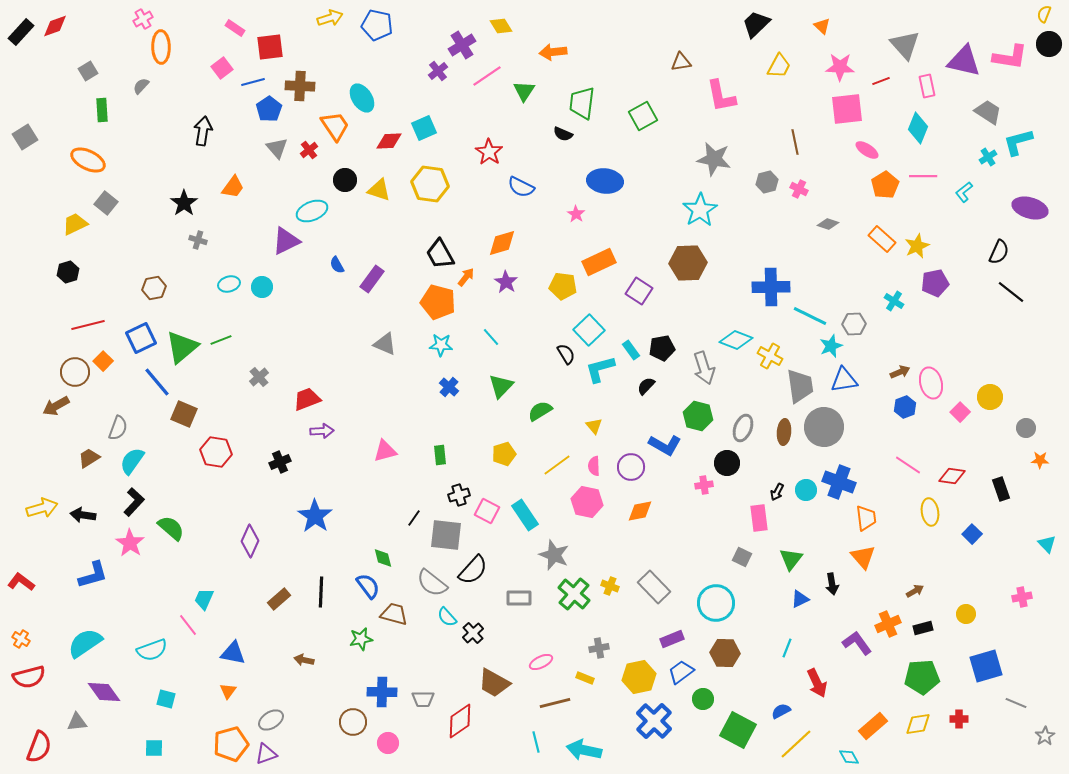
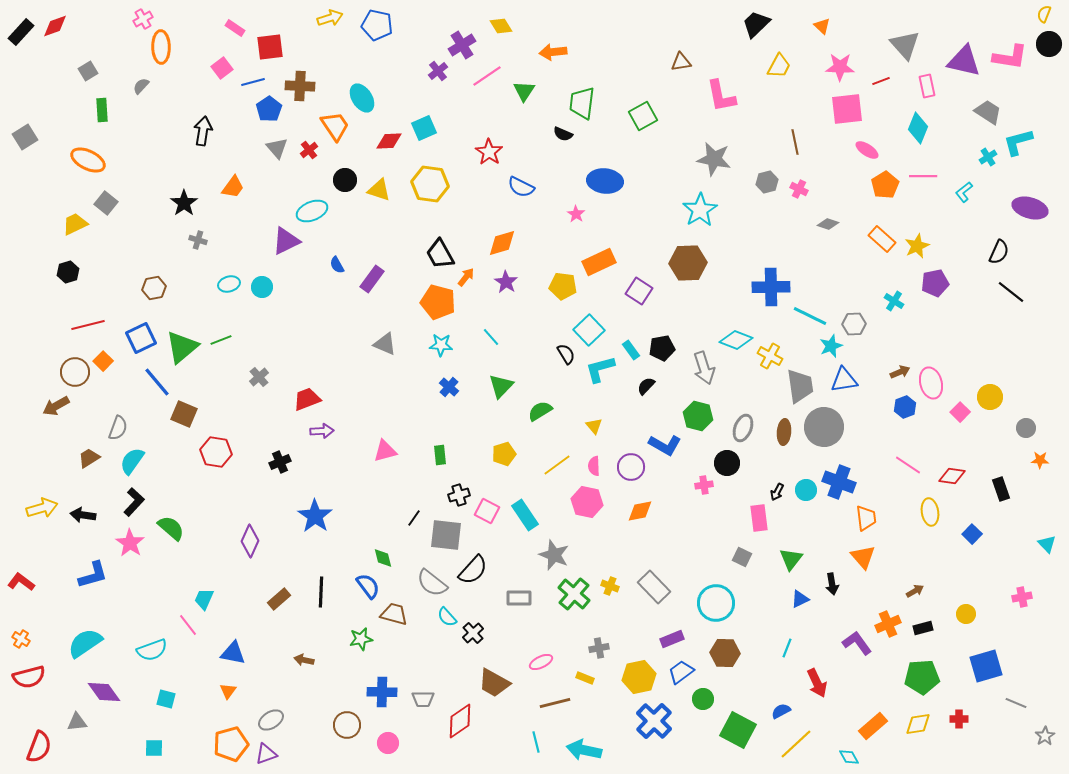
brown circle at (353, 722): moved 6 px left, 3 px down
